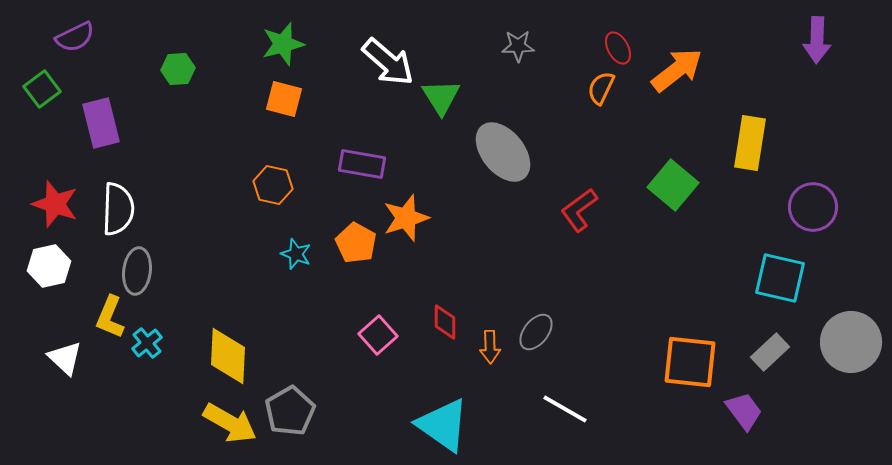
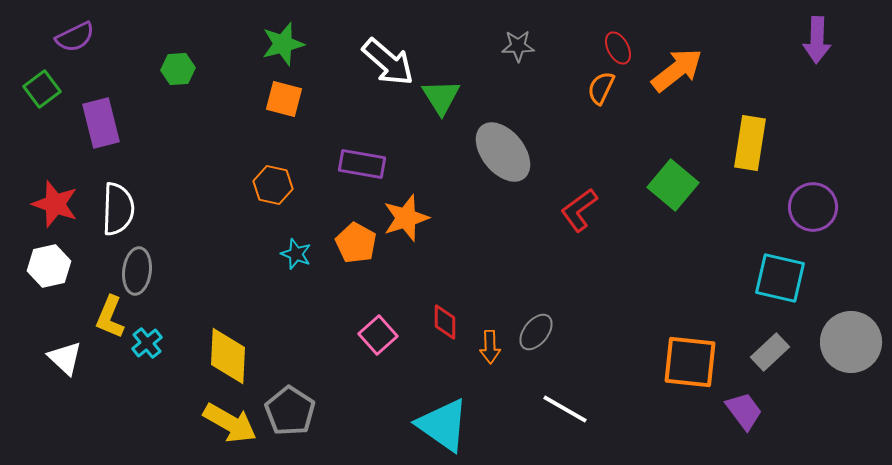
gray pentagon at (290, 411): rotated 9 degrees counterclockwise
